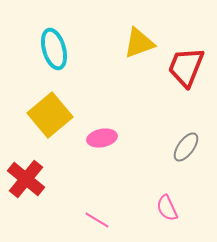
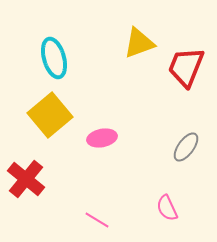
cyan ellipse: moved 9 px down
